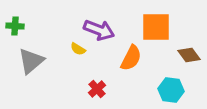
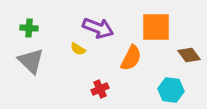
green cross: moved 14 px right, 2 px down
purple arrow: moved 1 px left, 2 px up
gray triangle: rotated 36 degrees counterclockwise
red cross: moved 3 px right; rotated 18 degrees clockwise
